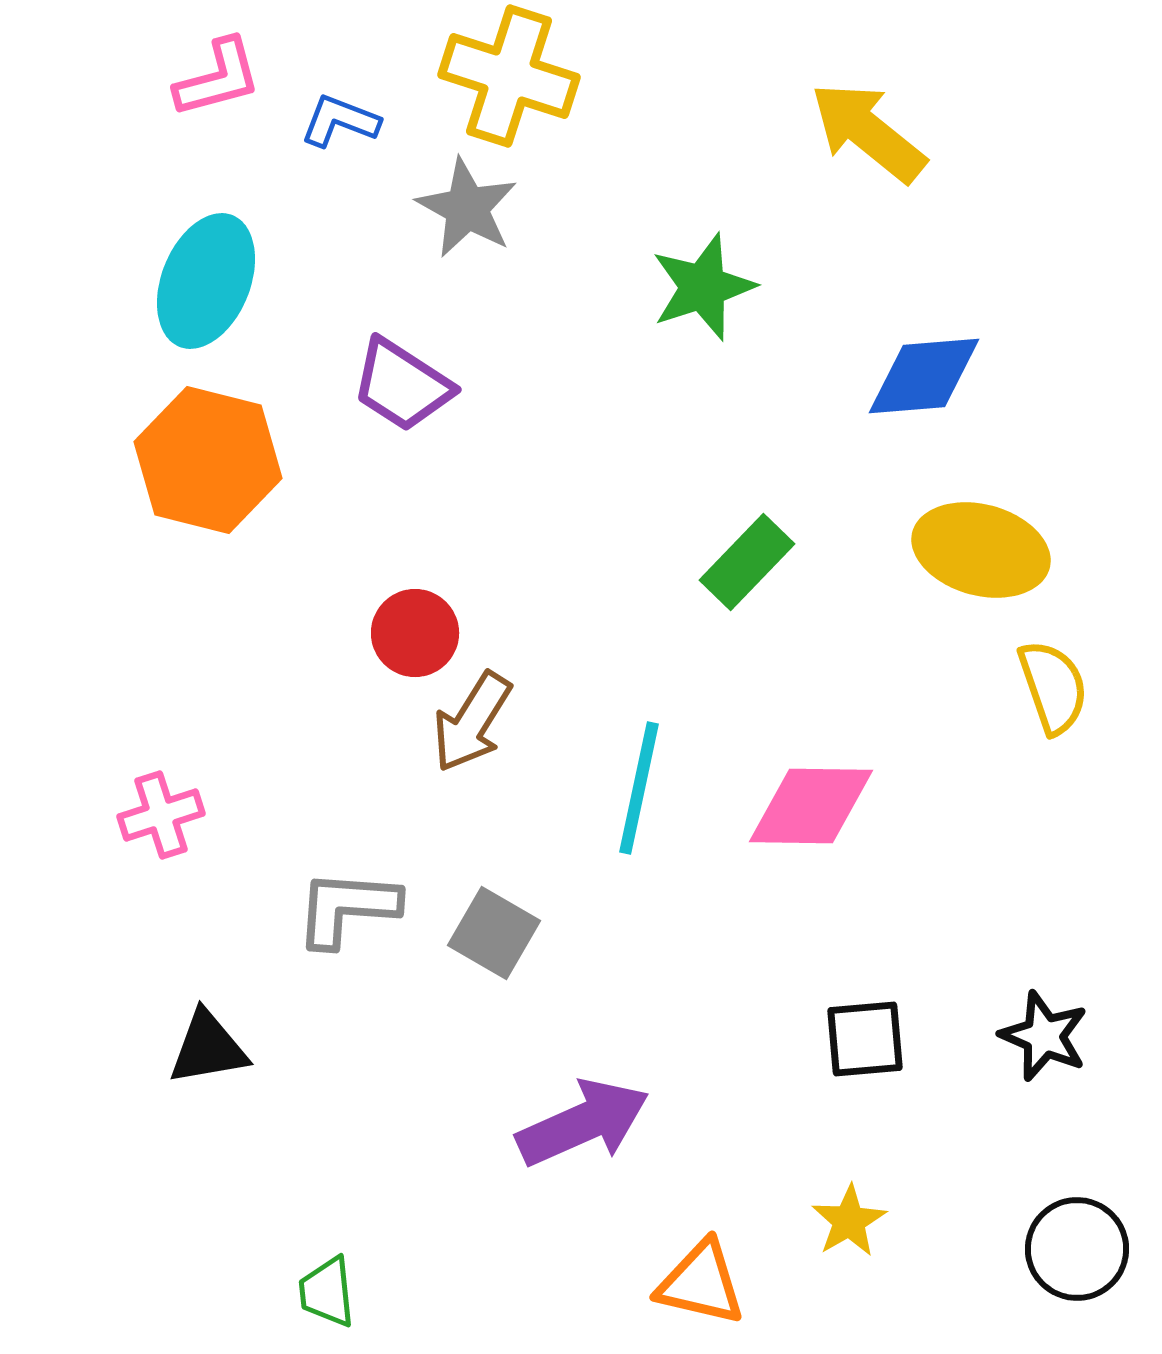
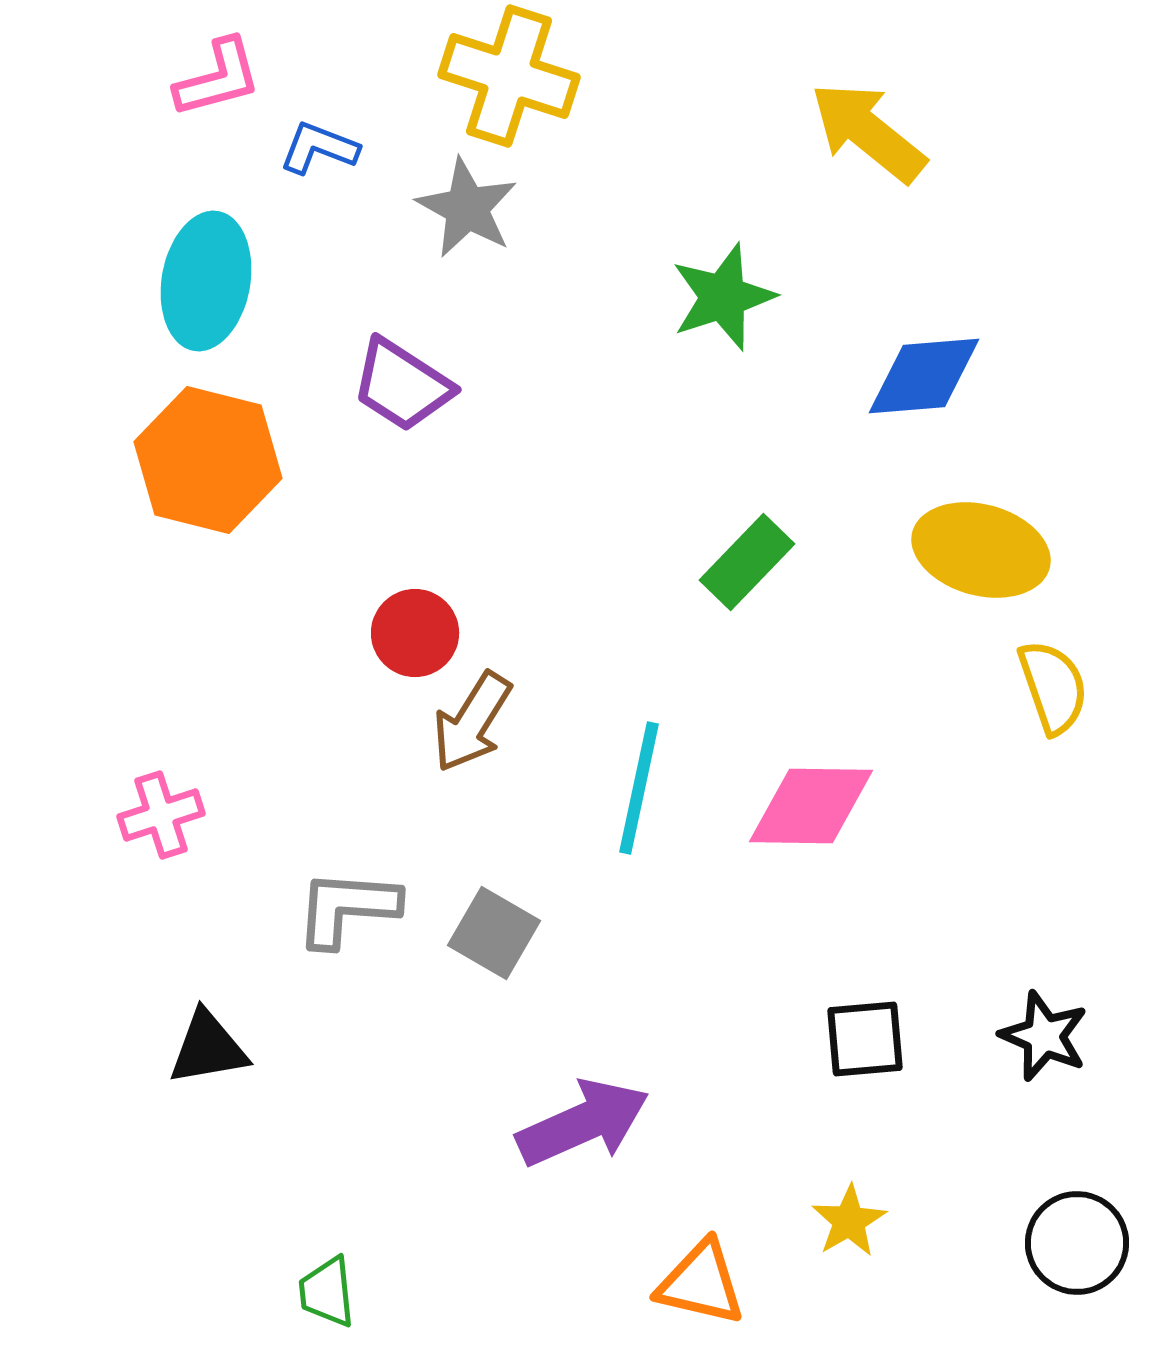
blue L-shape: moved 21 px left, 27 px down
cyan ellipse: rotated 12 degrees counterclockwise
green star: moved 20 px right, 10 px down
black circle: moved 6 px up
